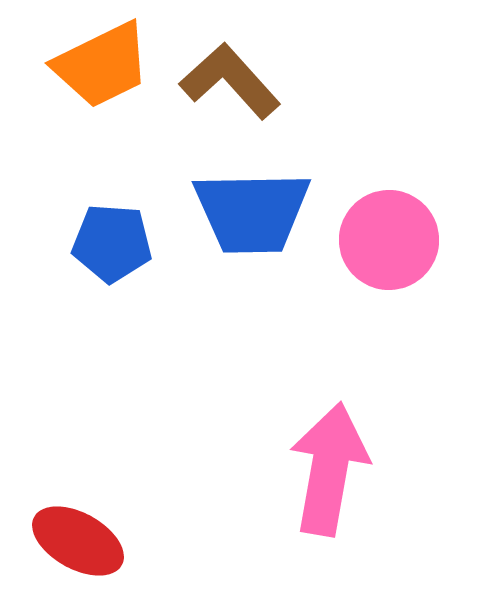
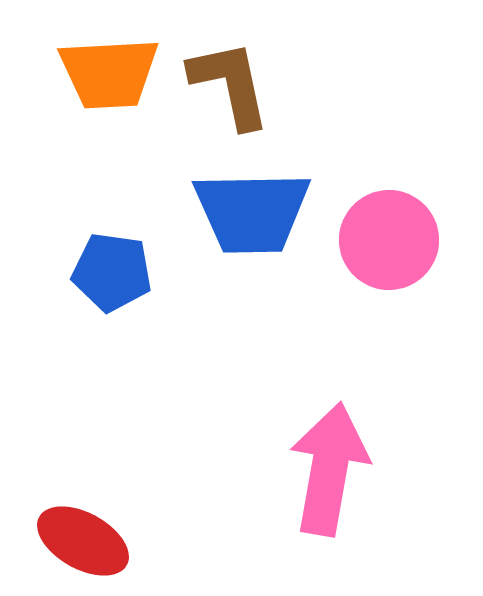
orange trapezoid: moved 7 px right, 8 px down; rotated 23 degrees clockwise
brown L-shape: moved 3 px down; rotated 30 degrees clockwise
blue pentagon: moved 29 px down; rotated 4 degrees clockwise
red ellipse: moved 5 px right
